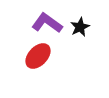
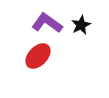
black star: moved 1 px right, 2 px up
